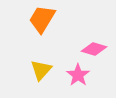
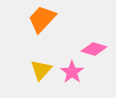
orange trapezoid: rotated 12 degrees clockwise
pink star: moved 6 px left, 3 px up
